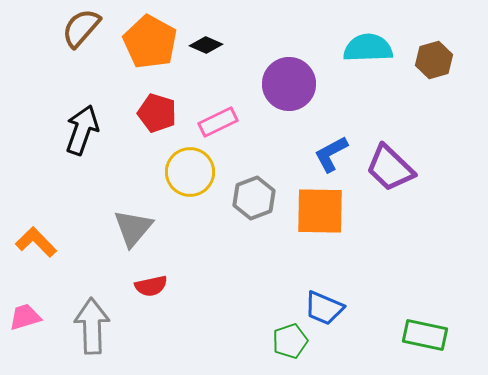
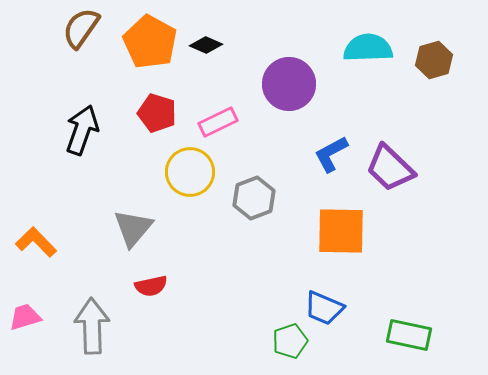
brown semicircle: rotated 6 degrees counterclockwise
orange square: moved 21 px right, 20 px down
green rectangle: moved 16 px left
